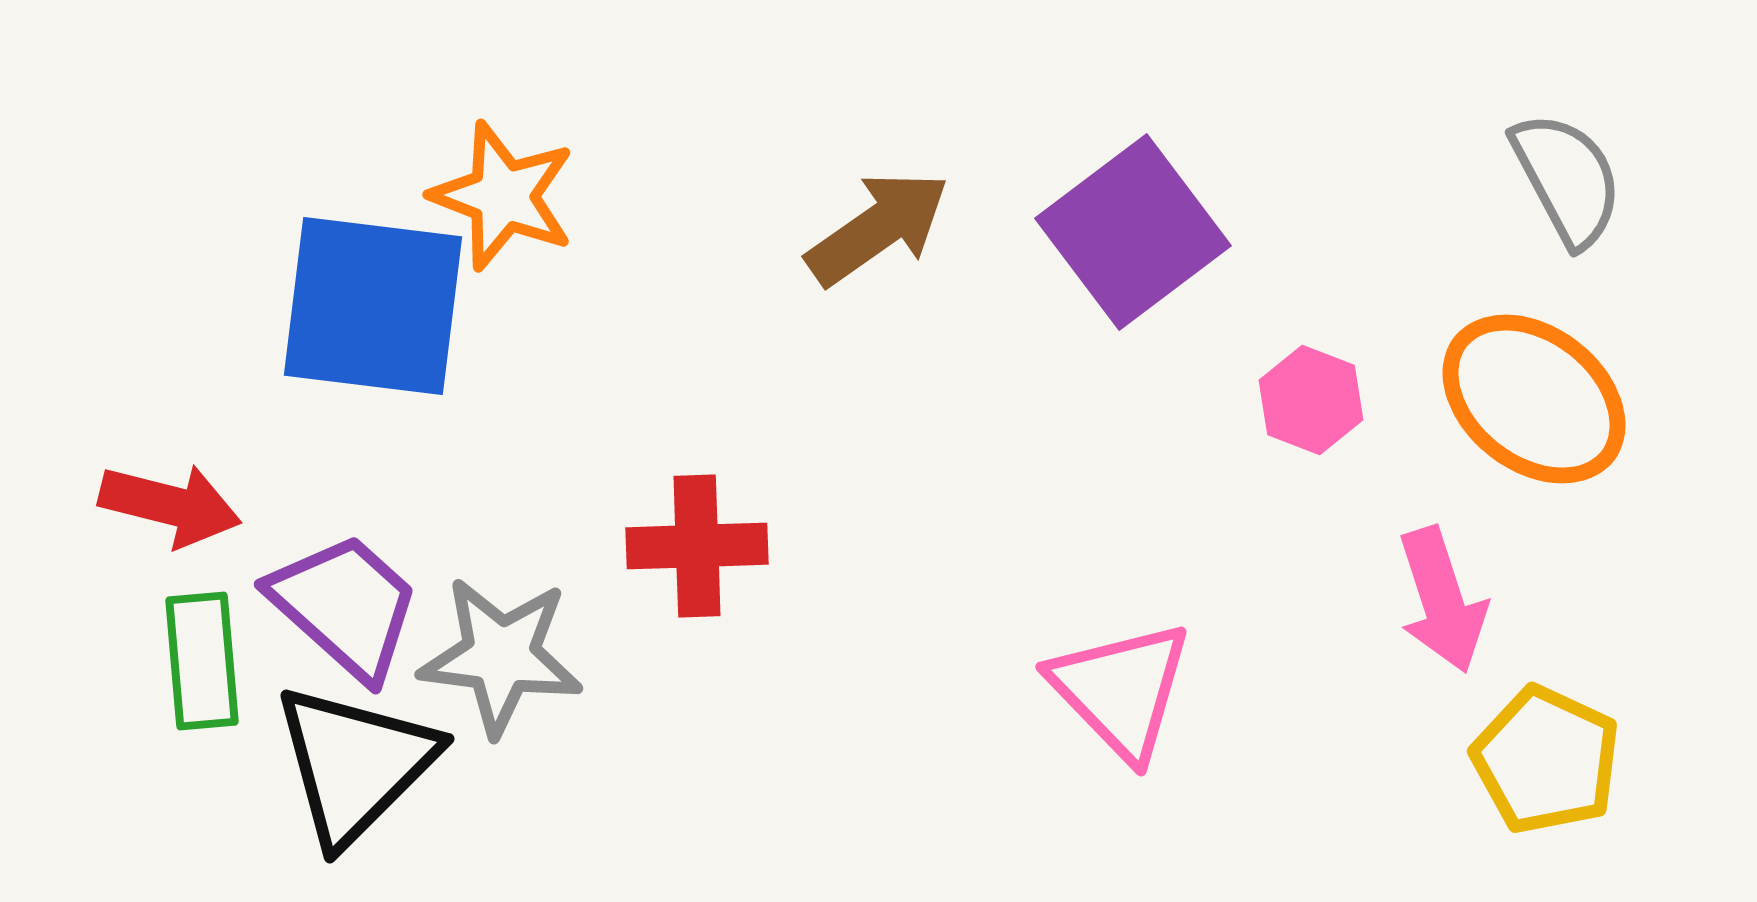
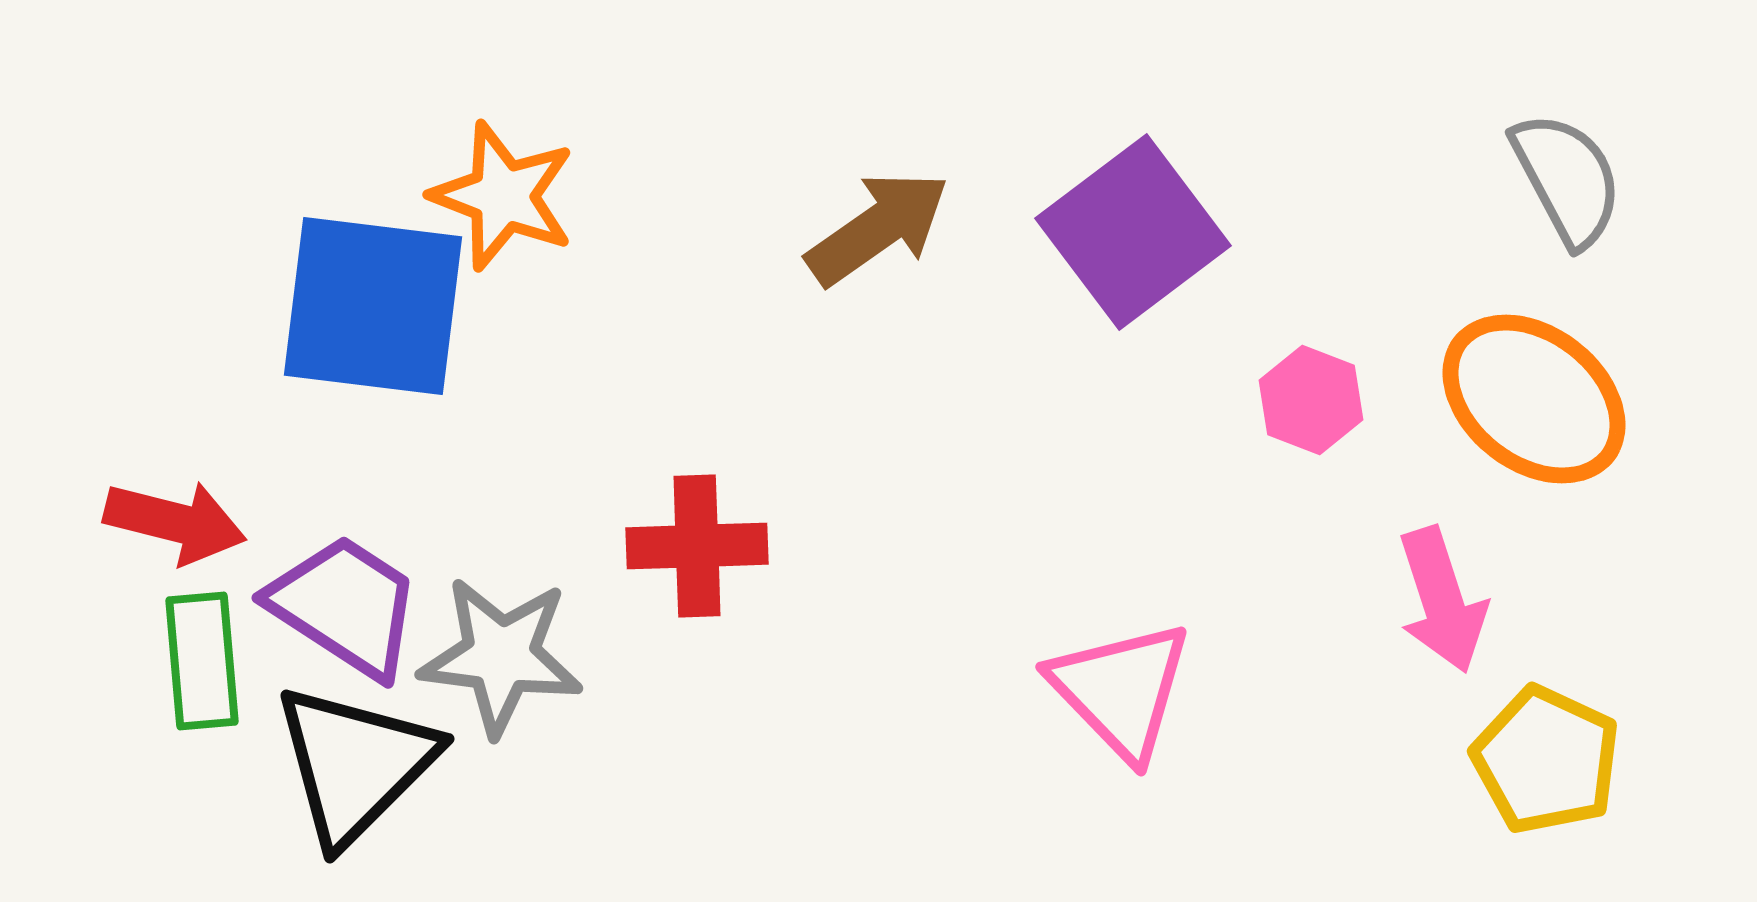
red arrow: moved 5 px right, 17 px down
purple trapezoid: rotated 9 degrees counterclockwise
